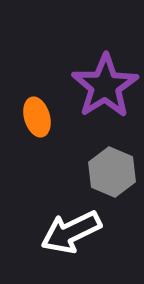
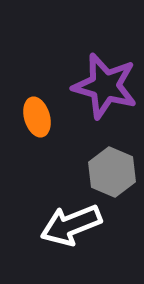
purple star: rotated 24 degrees counterclockwise
white arrow: moved 7 px up; rotated 4 degrees clockwise
